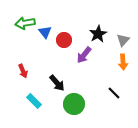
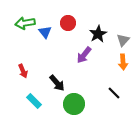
red circle: moved 4 px right, 17 px up
